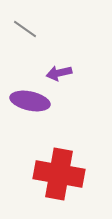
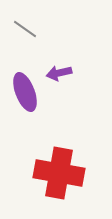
purple ellipse: moved 5 px left, 9 px up; rotated 57 degrees clockwise
red cross: moved 1 px up
